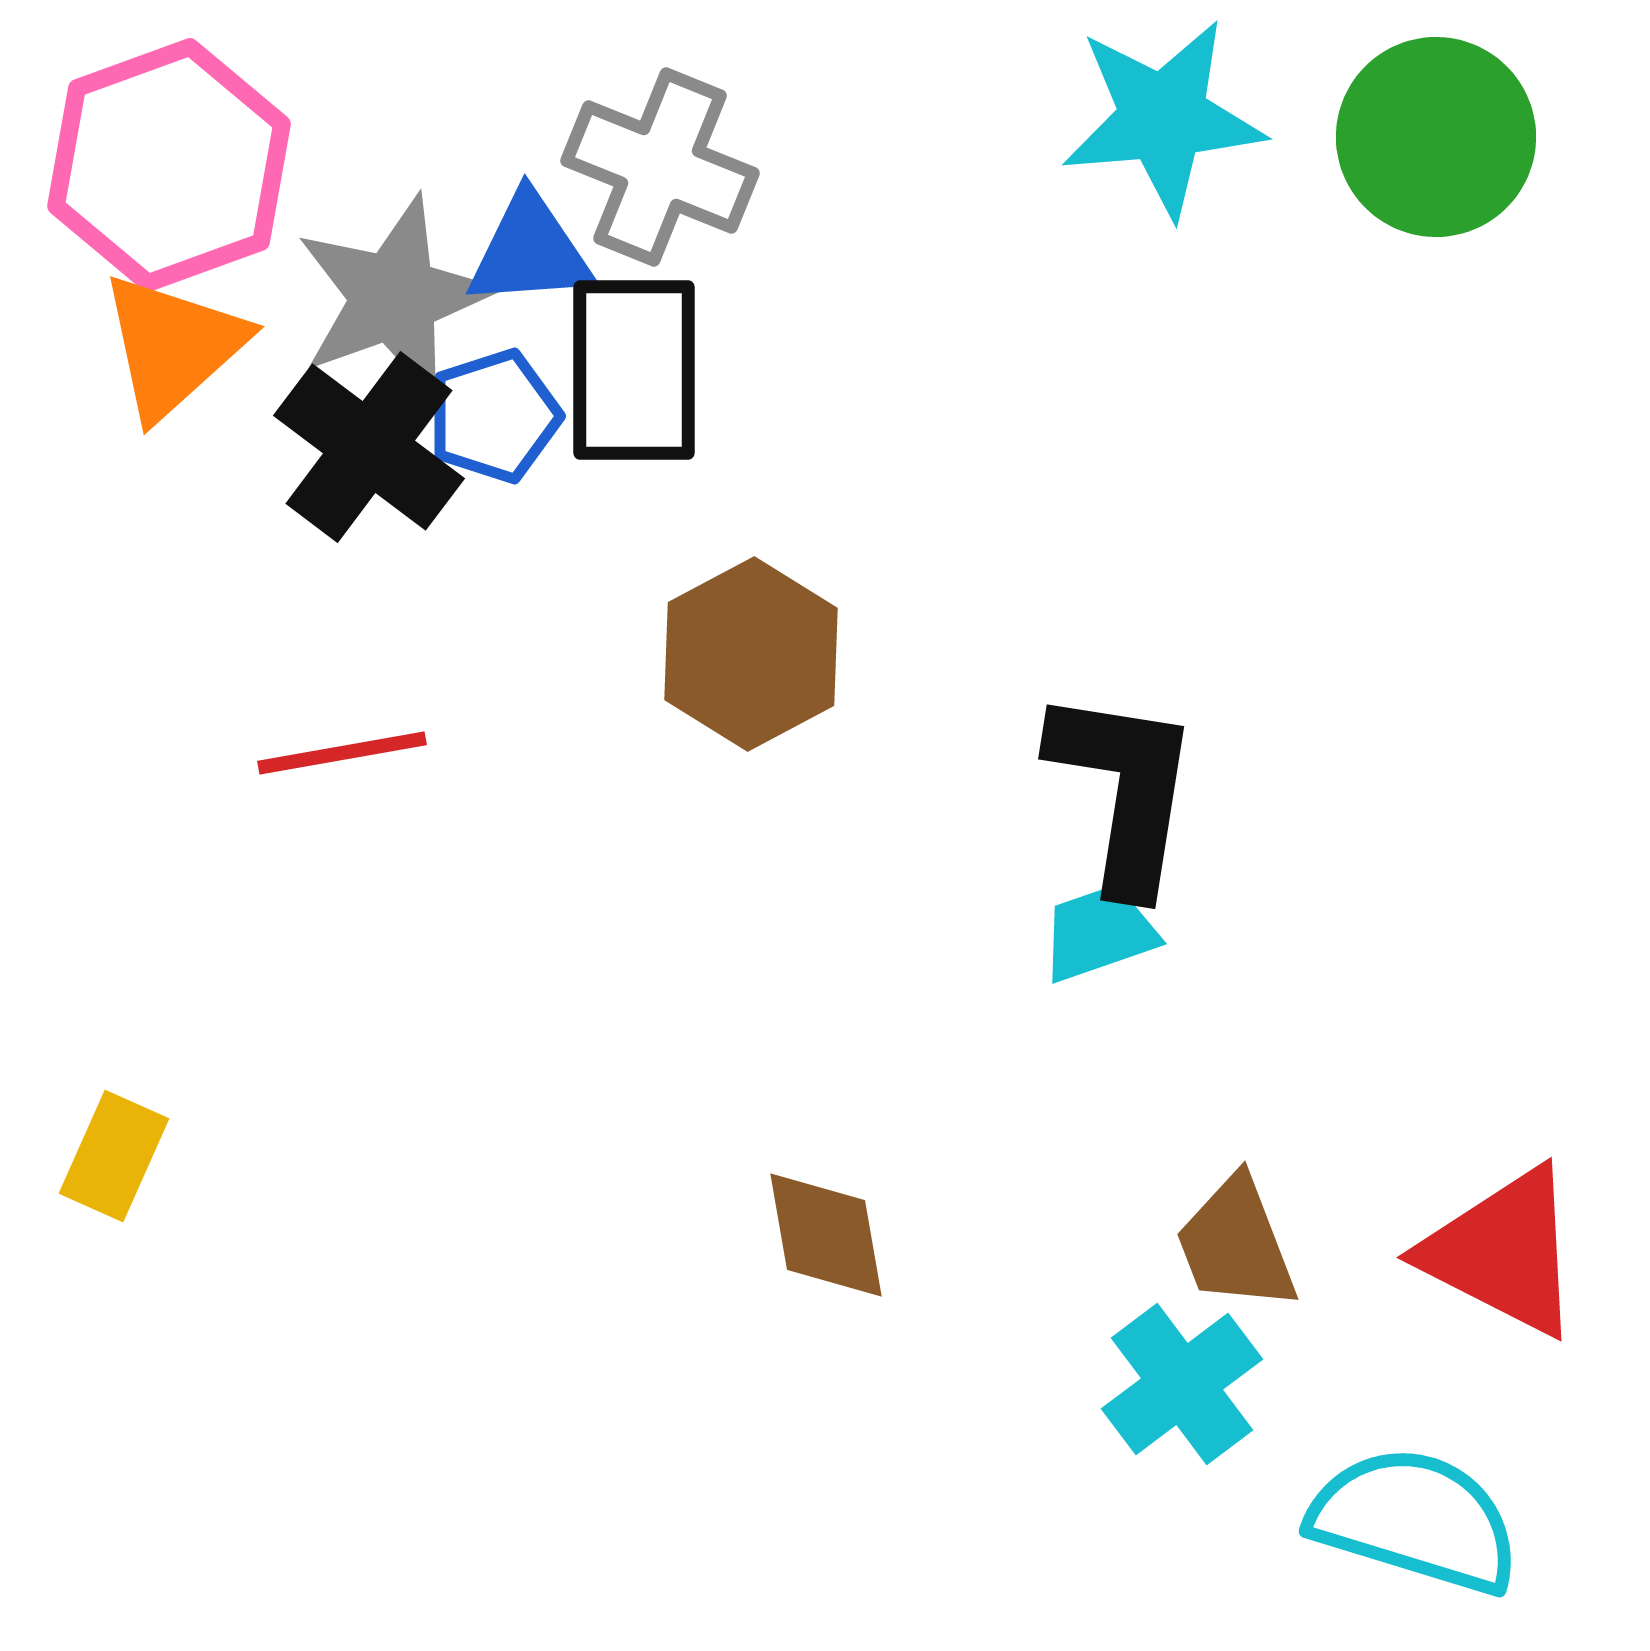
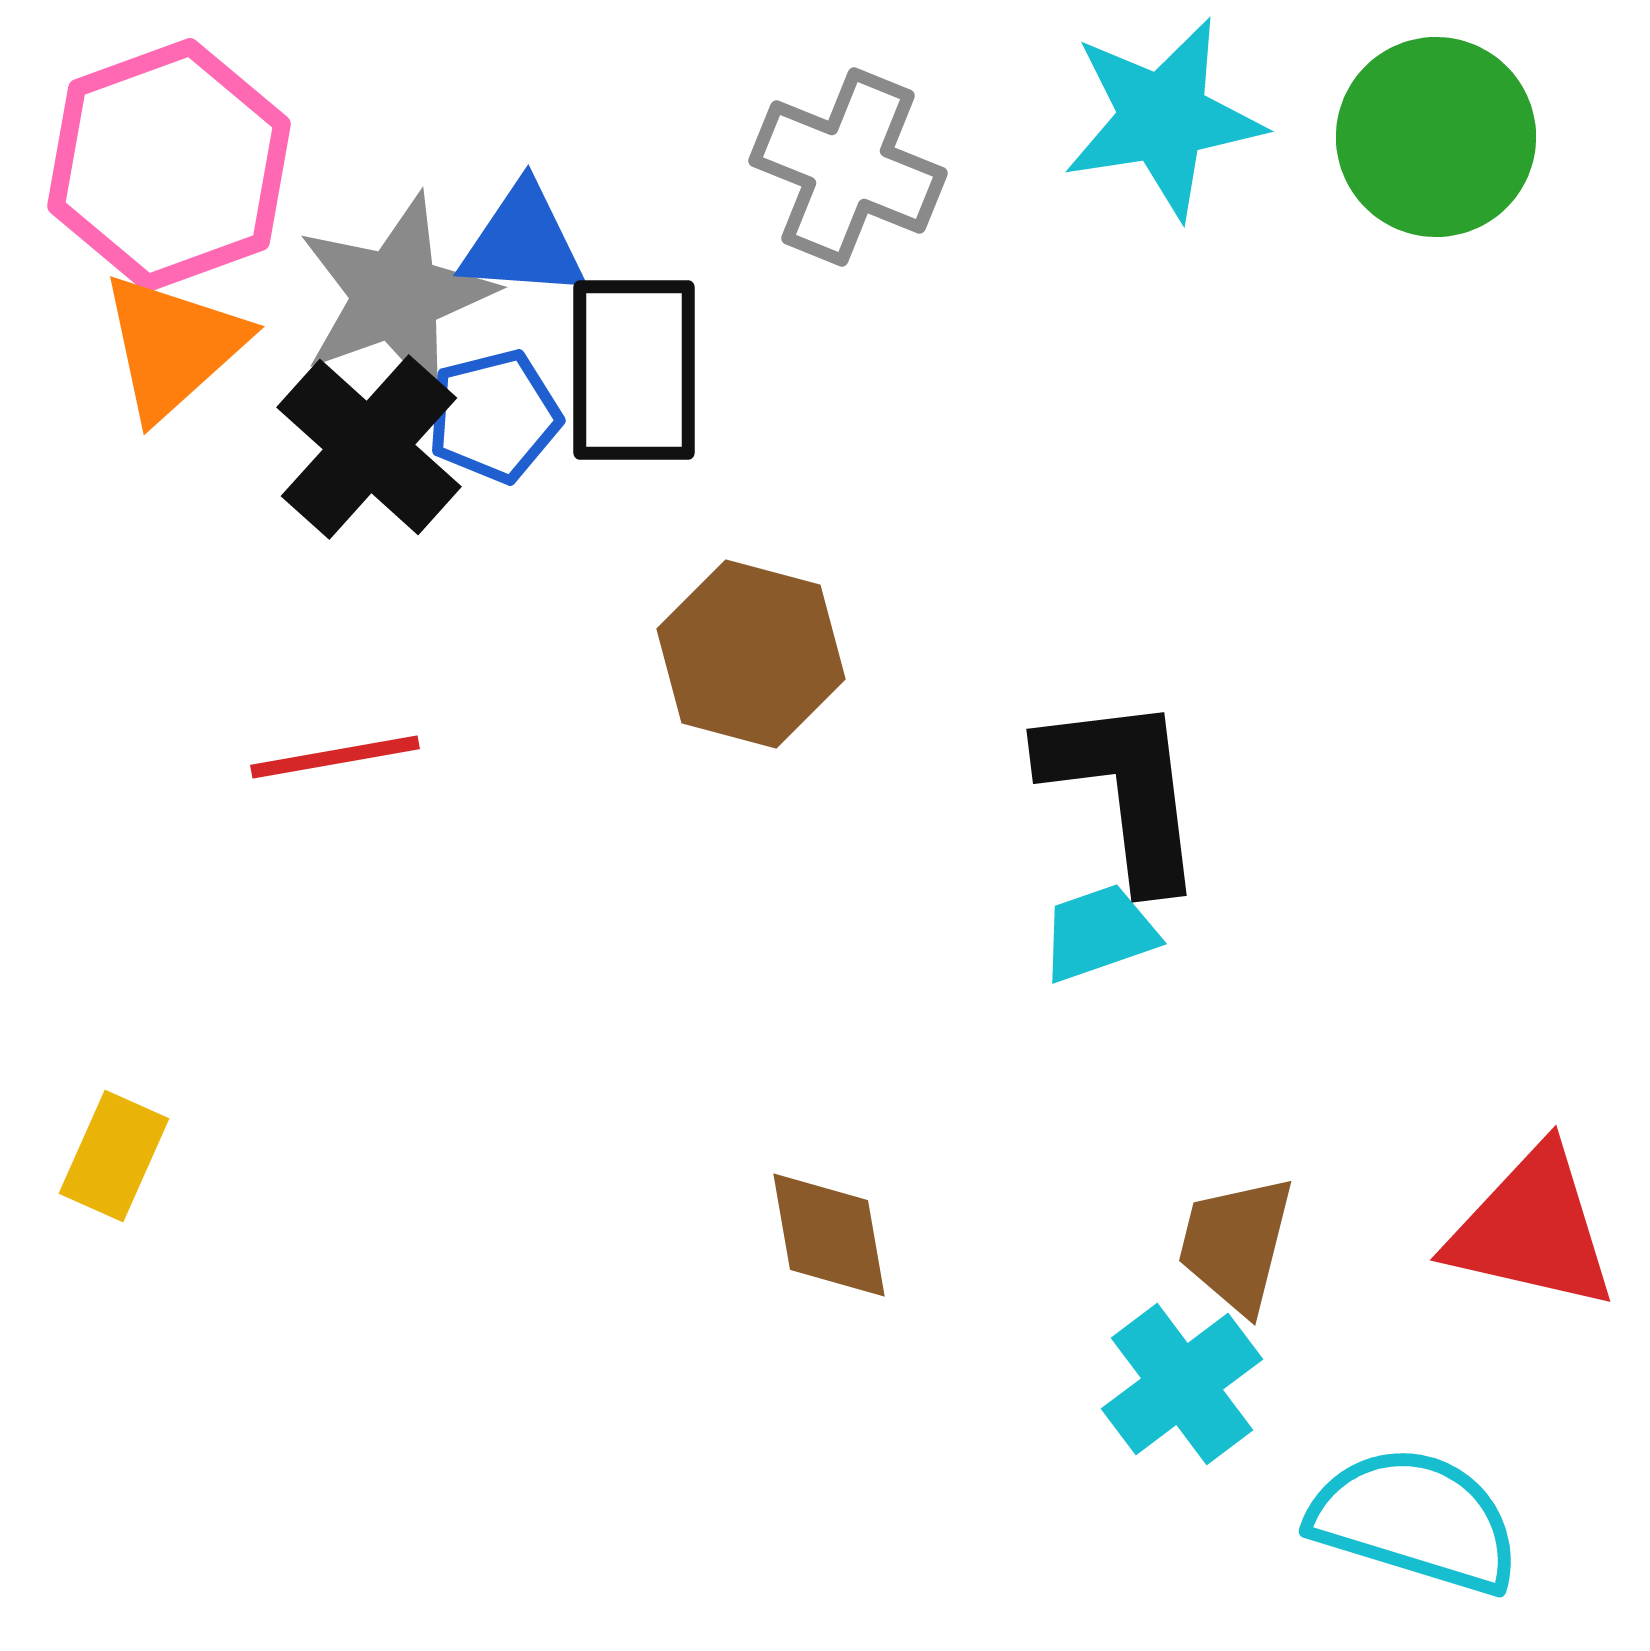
cyan star: rotated 4 degrees counterclockwise
gray cross: moved 188 px right
blue triangle: moved 7 px left, 9 px up; rotated 8 degrees clockwise
gray star: moved 2 px right, 2 px up
blue pentagon: rotated 4 degrees clockwise
black cross: rotated 5 degrees clockwise
brown hexagon: rotated 17 degrees counterclockwise
red line: moved 7 px left, 4 px down
black L-shape: rotated 16 degrees counterclockwise
brown diamond: moved 3 px right
brown trapezoid: rotated 35 degrees clockwise
red triangle: moved 29 px right, 23 px up; rotated 14 degrees counterclockwise
